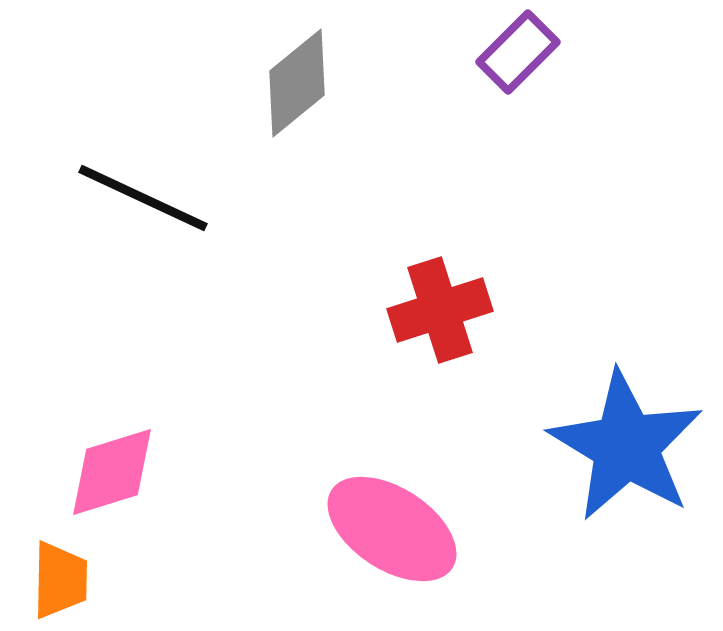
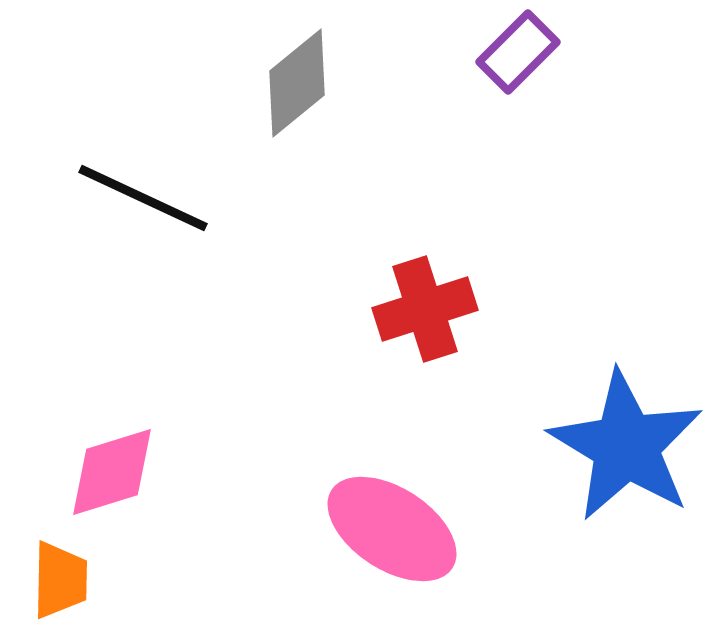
red cross: moved 15 px left, 1 px up
